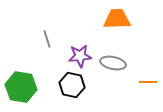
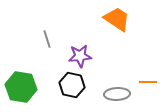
orange trapezoid: rotated 36 degrees clockwise
gray ellipse: moved 4 px right, 31 px down; rotated 15 degrees counterclockwise
